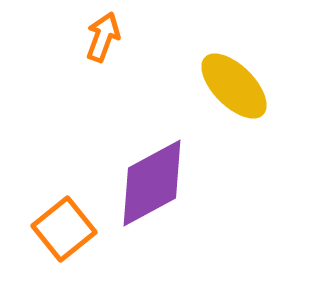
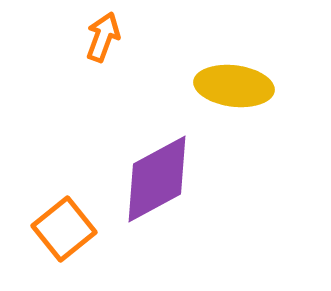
yellow ellipse: rotated 38 degrees counterclockwise
purple diamond: moved 5 px right, 4 px up
